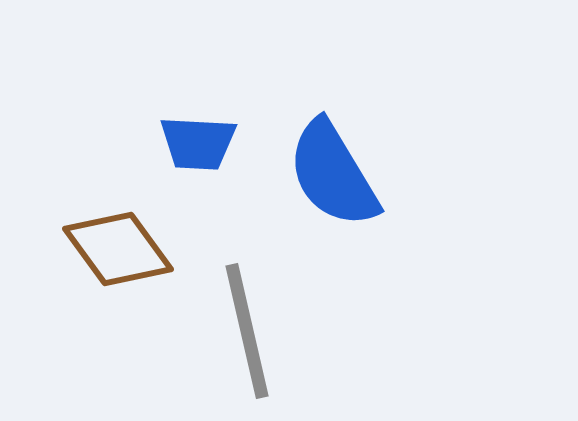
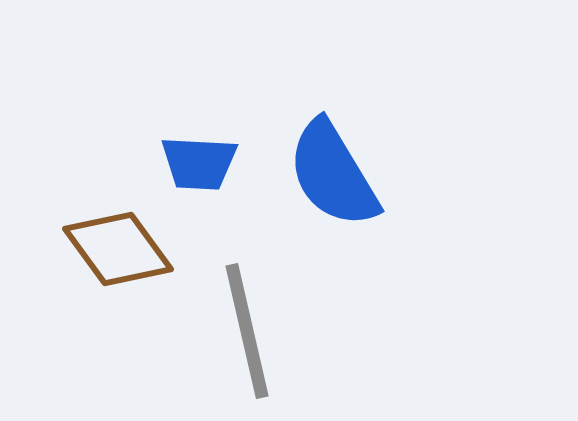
blue trapezoid: moved 1 px right, 20 px down
